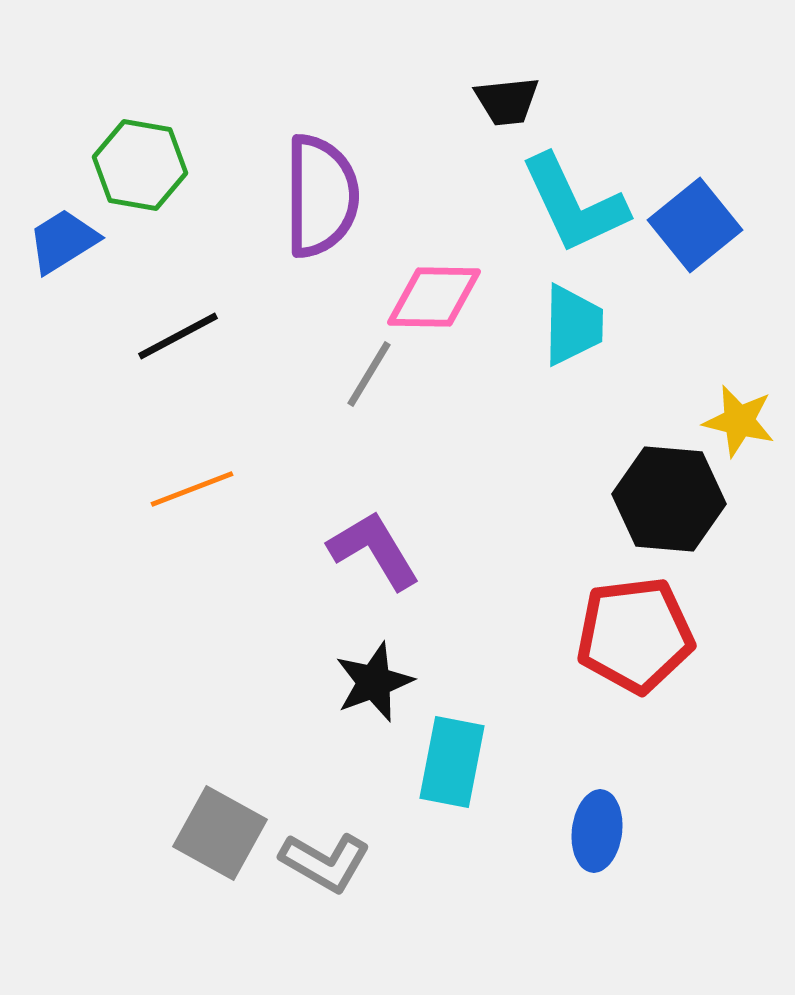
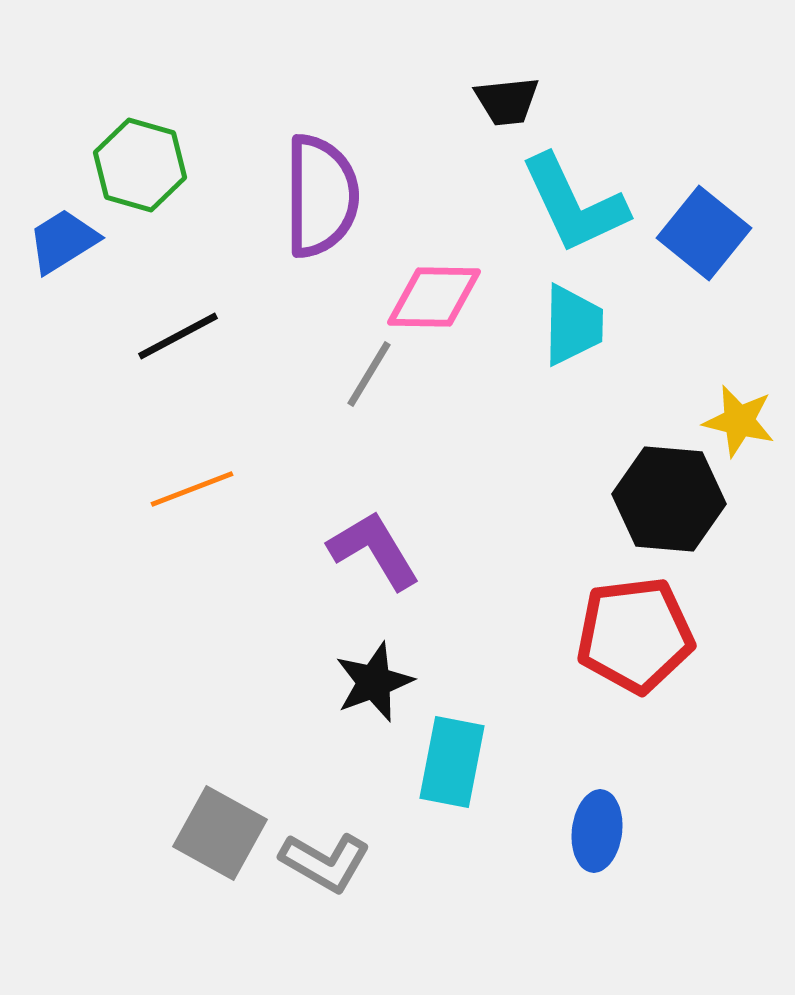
green hexagon: rotated 6 degrees clockwise
blue square: moved 9 px right, 8 px down; rotated 12 degrees counterclockwise
